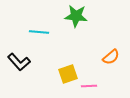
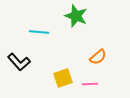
green star: rotated 15 degrees clockwise
orange semicircle: moved 13 px left
yellow square: moved 5 px left, 4 px down
pink line: moved 1 px right, 2 px up
